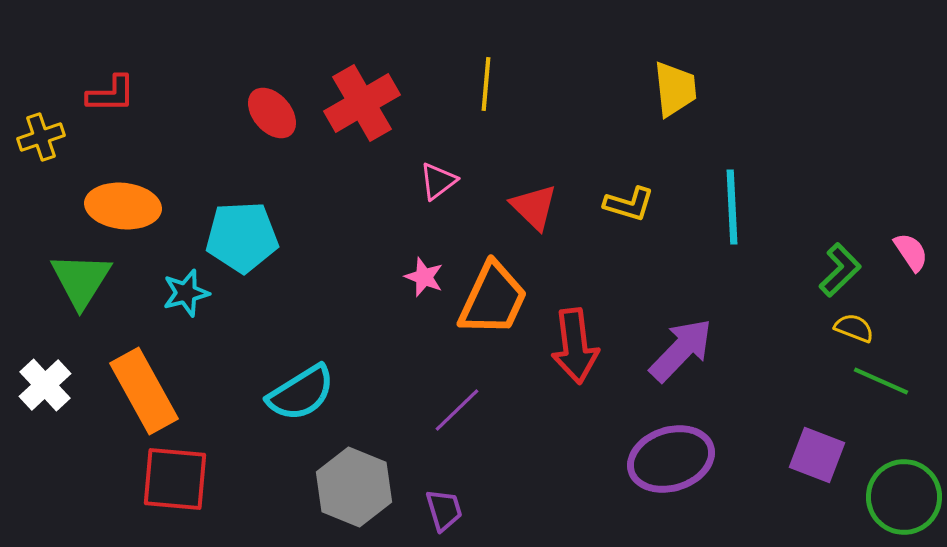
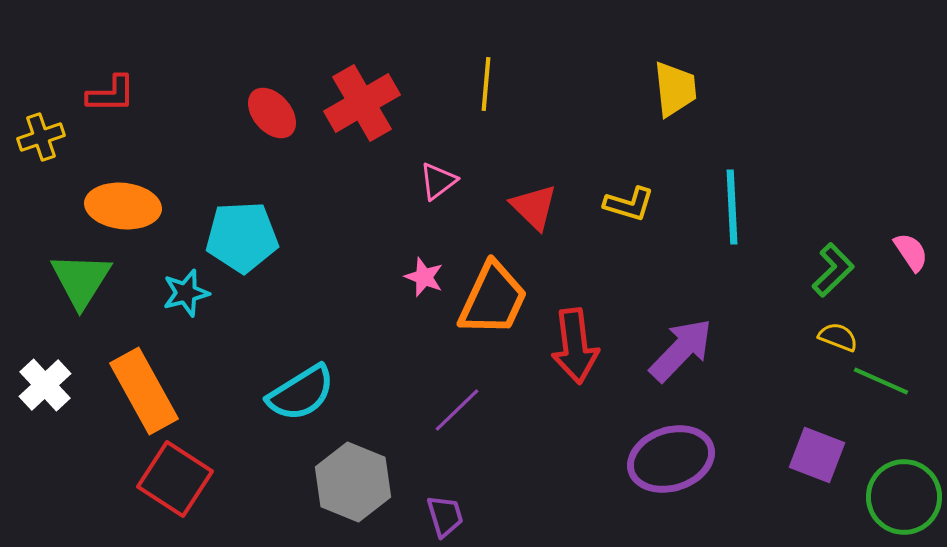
green L-shape: moved 7 px left
yellow semicircle: moved 16 px left, 9 px down
red square: rotated 28 degrees clockwise
gray hexagon: moved 1 px left, 5 px up
purple trapezoid: moved 1 px right, 6 px down
